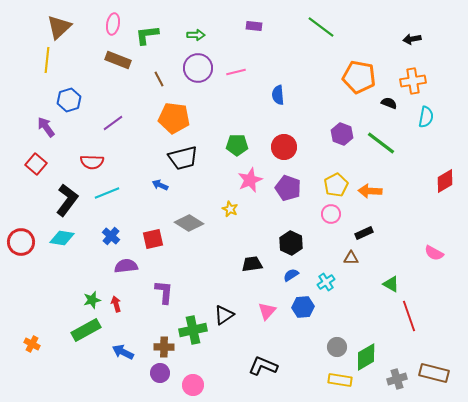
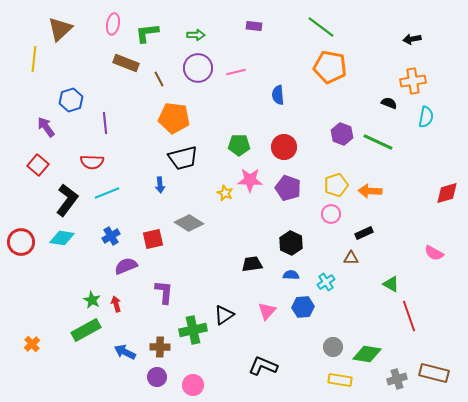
brown triangle at (59, 27): moved 1 px right, 2 px down
green L-shape at (147, 35): moved 2 px up
yellow line at (47, 60): moved 13 px left, 1 px up
brown rectangle at (118, 60): moved 8 px right, 3 px down
orange pentagon at (359, 77): moved 29 px left, 10 px up
blue hexagon at (69, 100): moved 2 px right
purple line at (113, 123): moved 8 px left; rotated 60 degrees counterclockwise
green line at (381, 143): moved 3 px left, 1 px up; rotated 12 degrees counterclockwise
green pentagon at (237, 145): moved 2 px right
red square at (36, 164): moved 2 px right, 1 px down
pink star at (250, 180): rotated 25 degrees clockwise
red diamond at (445, 181): moved 2 px right, 12 px down; rotated 15 degrees clockwise
blue arrow at (160, 185): rotated 119 degrees counterclockwise
yellow pentagon at (336, 185): rotated 10 degrees clockwise
yellow star at (230, 209): moved 5 px left, 16 px up
blue cross at (111, 236): rotated 18 degrees clockwise
purple semicircle at (126, 266): rotated 15 degrees counterclockwise
blue semicircle at (291, 275): rotated 35 degrees clockwise
green star at (92, 300): rotated 30 degrees counterclockwise
orange cross at (32, 344): rotated 21 degrees clockwise
brown cross at (164, 347): moved 4 px left
gray circle at (337, 347): moved 4 px left
blue arrow at (123, 352): moved 2 px right
green diamond at (366, 357): moved 1 px right, 3 px up; rotated 40 degrees clockwise
purple circle at (160, 373): moved 3 px left, 4 px down
